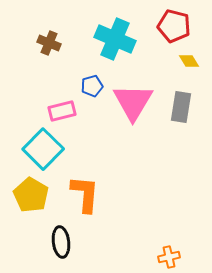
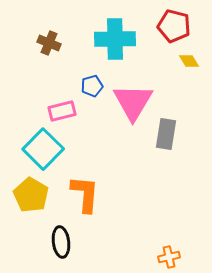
cyan cross: rotated 24 degrees counterclockwise
gray rectangle: moved 15 px left, 27 px down
